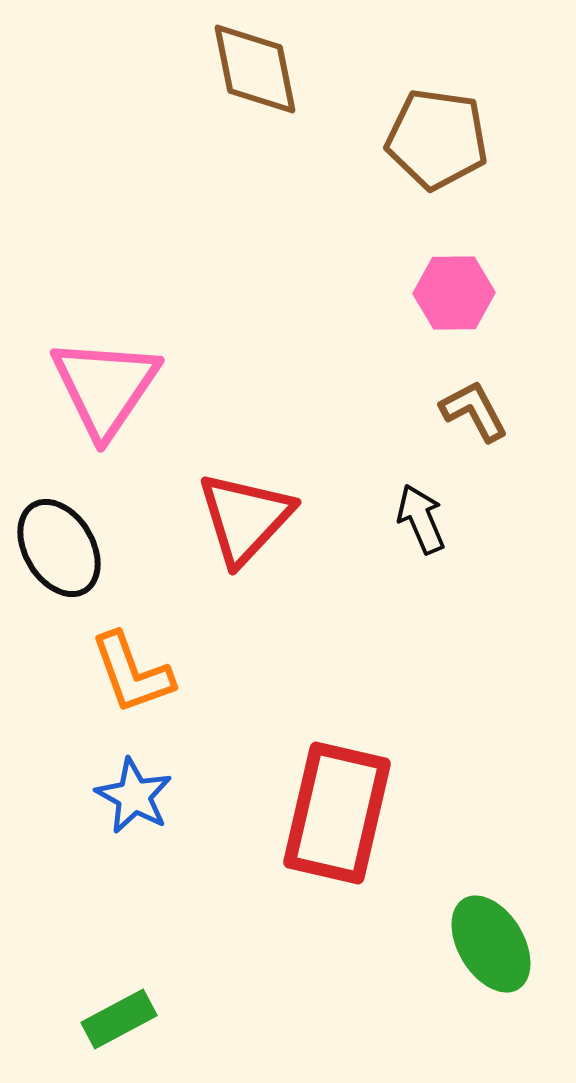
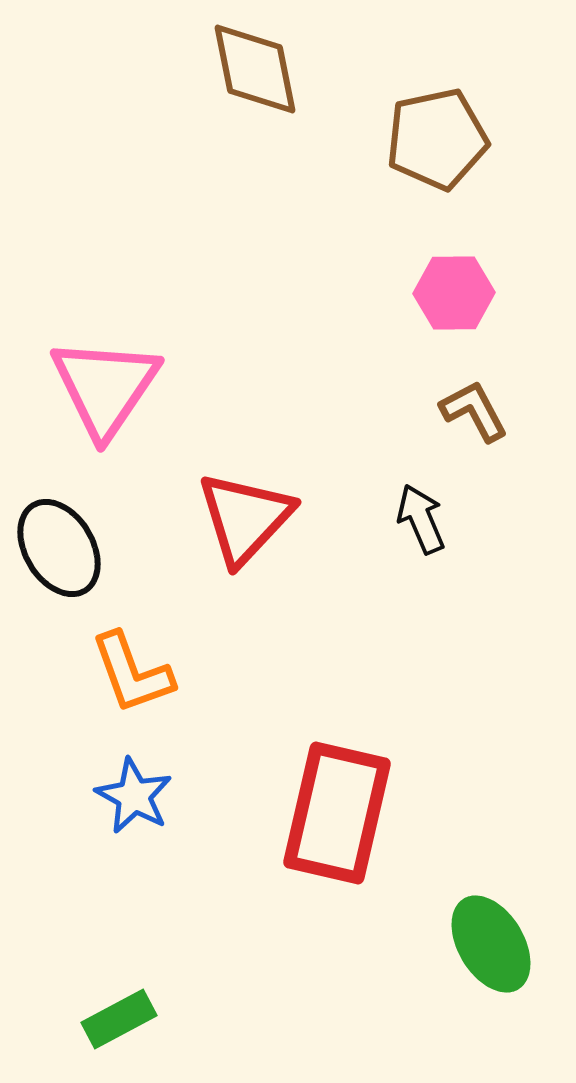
brown pentagon: rotated 20 degrees counterclockwise
